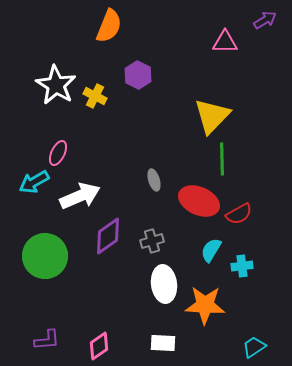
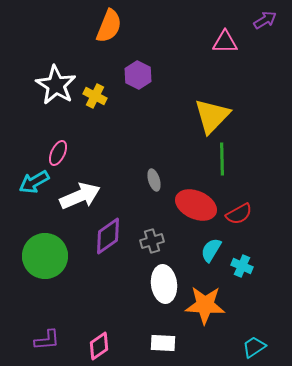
red ellipse: moved 3 px left, 4 px down
cyan cross: rotated 30 degrees clockwise
